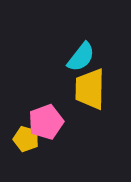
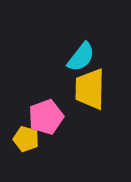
pink pentagon: moved 5 px up
